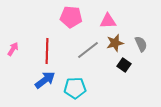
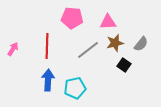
pink pentagon: moved 1 px right, 1 px down
pink triangle: moved 1 px down
gray semicircle: rotated 63 degrees clockwise
red line: moved 5 px up
blue arrow: moved 3 px right; rotated 50 degrees counterclockwise
cyan pentagon: rotated 10 degrees counterclockwise
